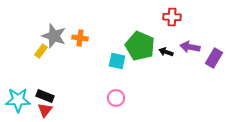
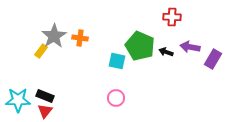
gray star: rotated 20 degrees clockwise
purple rectangle: moved 1 px left, 1 px down
red triangle: moved 1 px down
